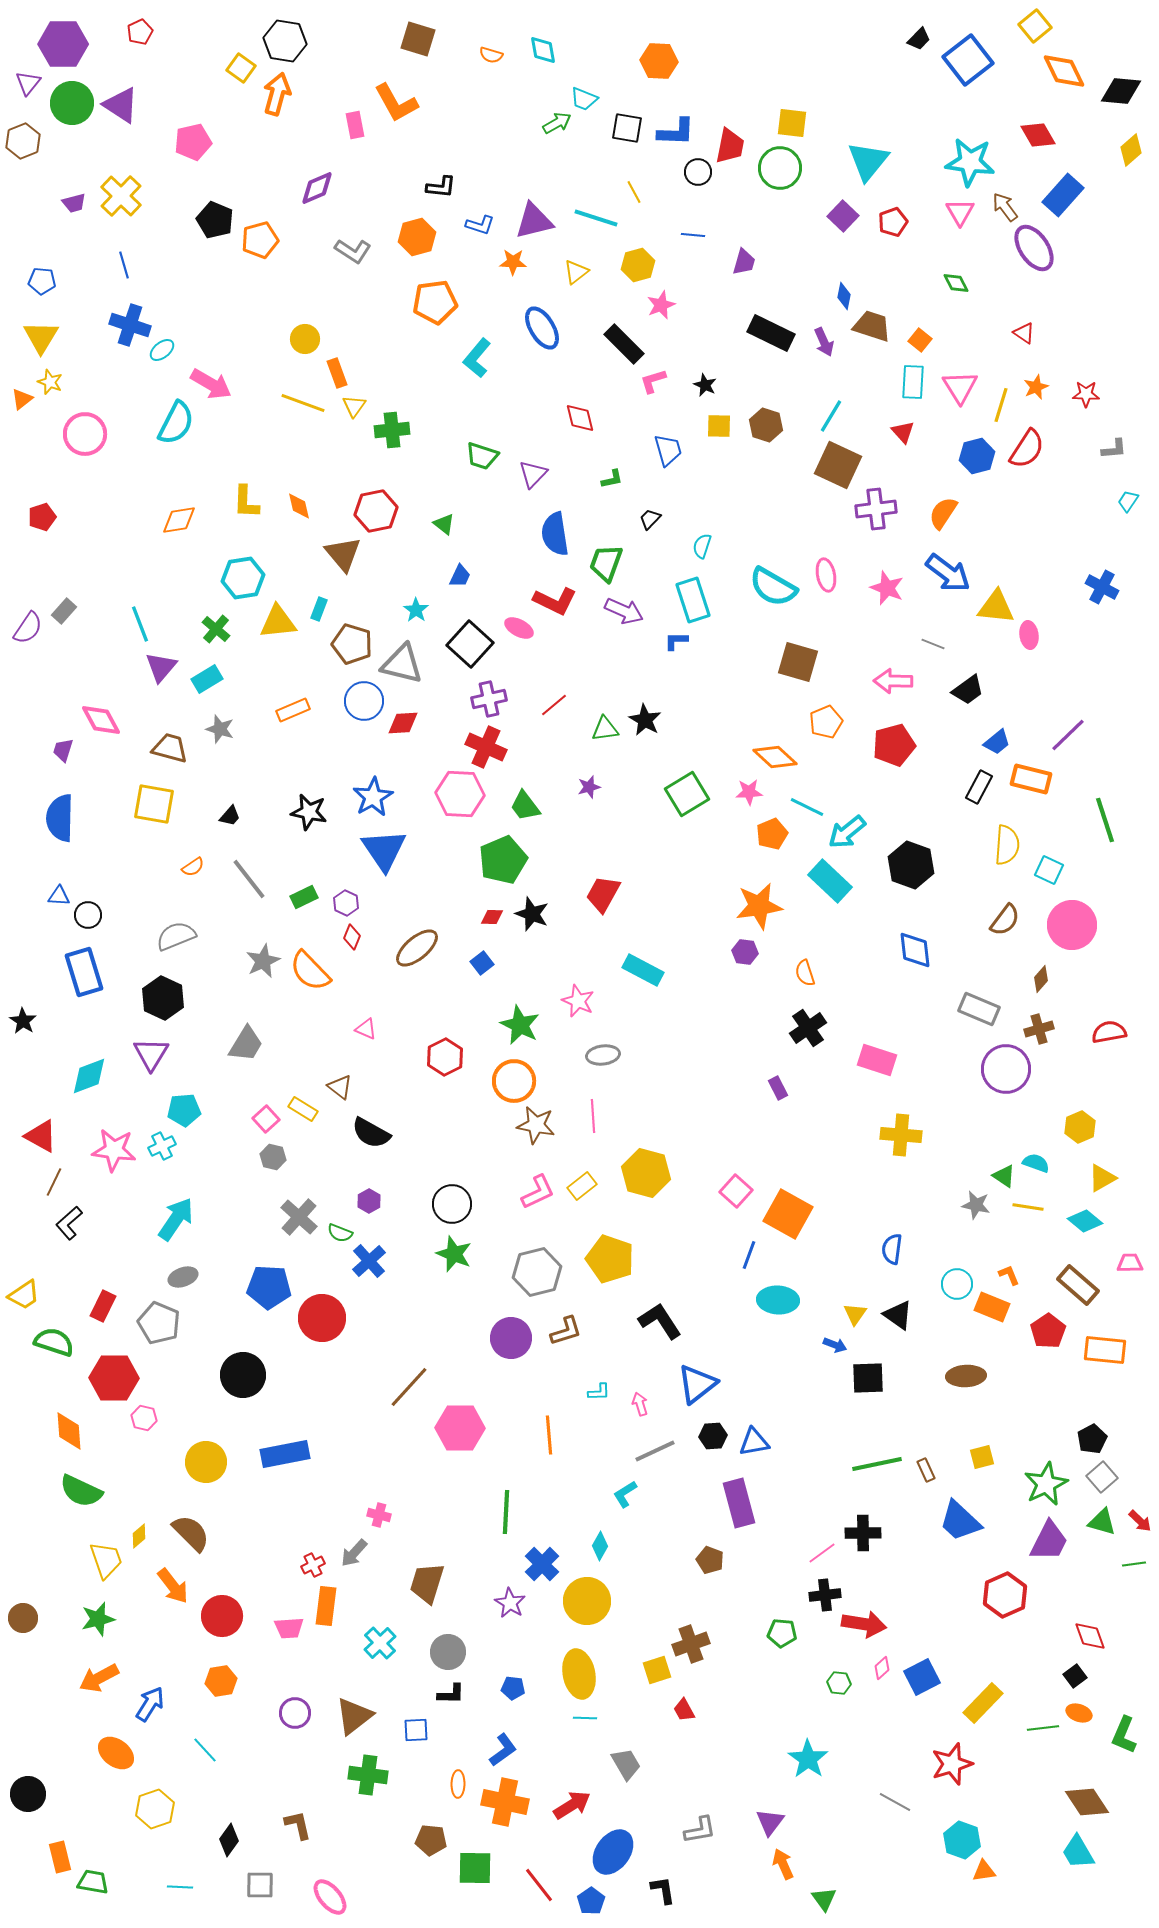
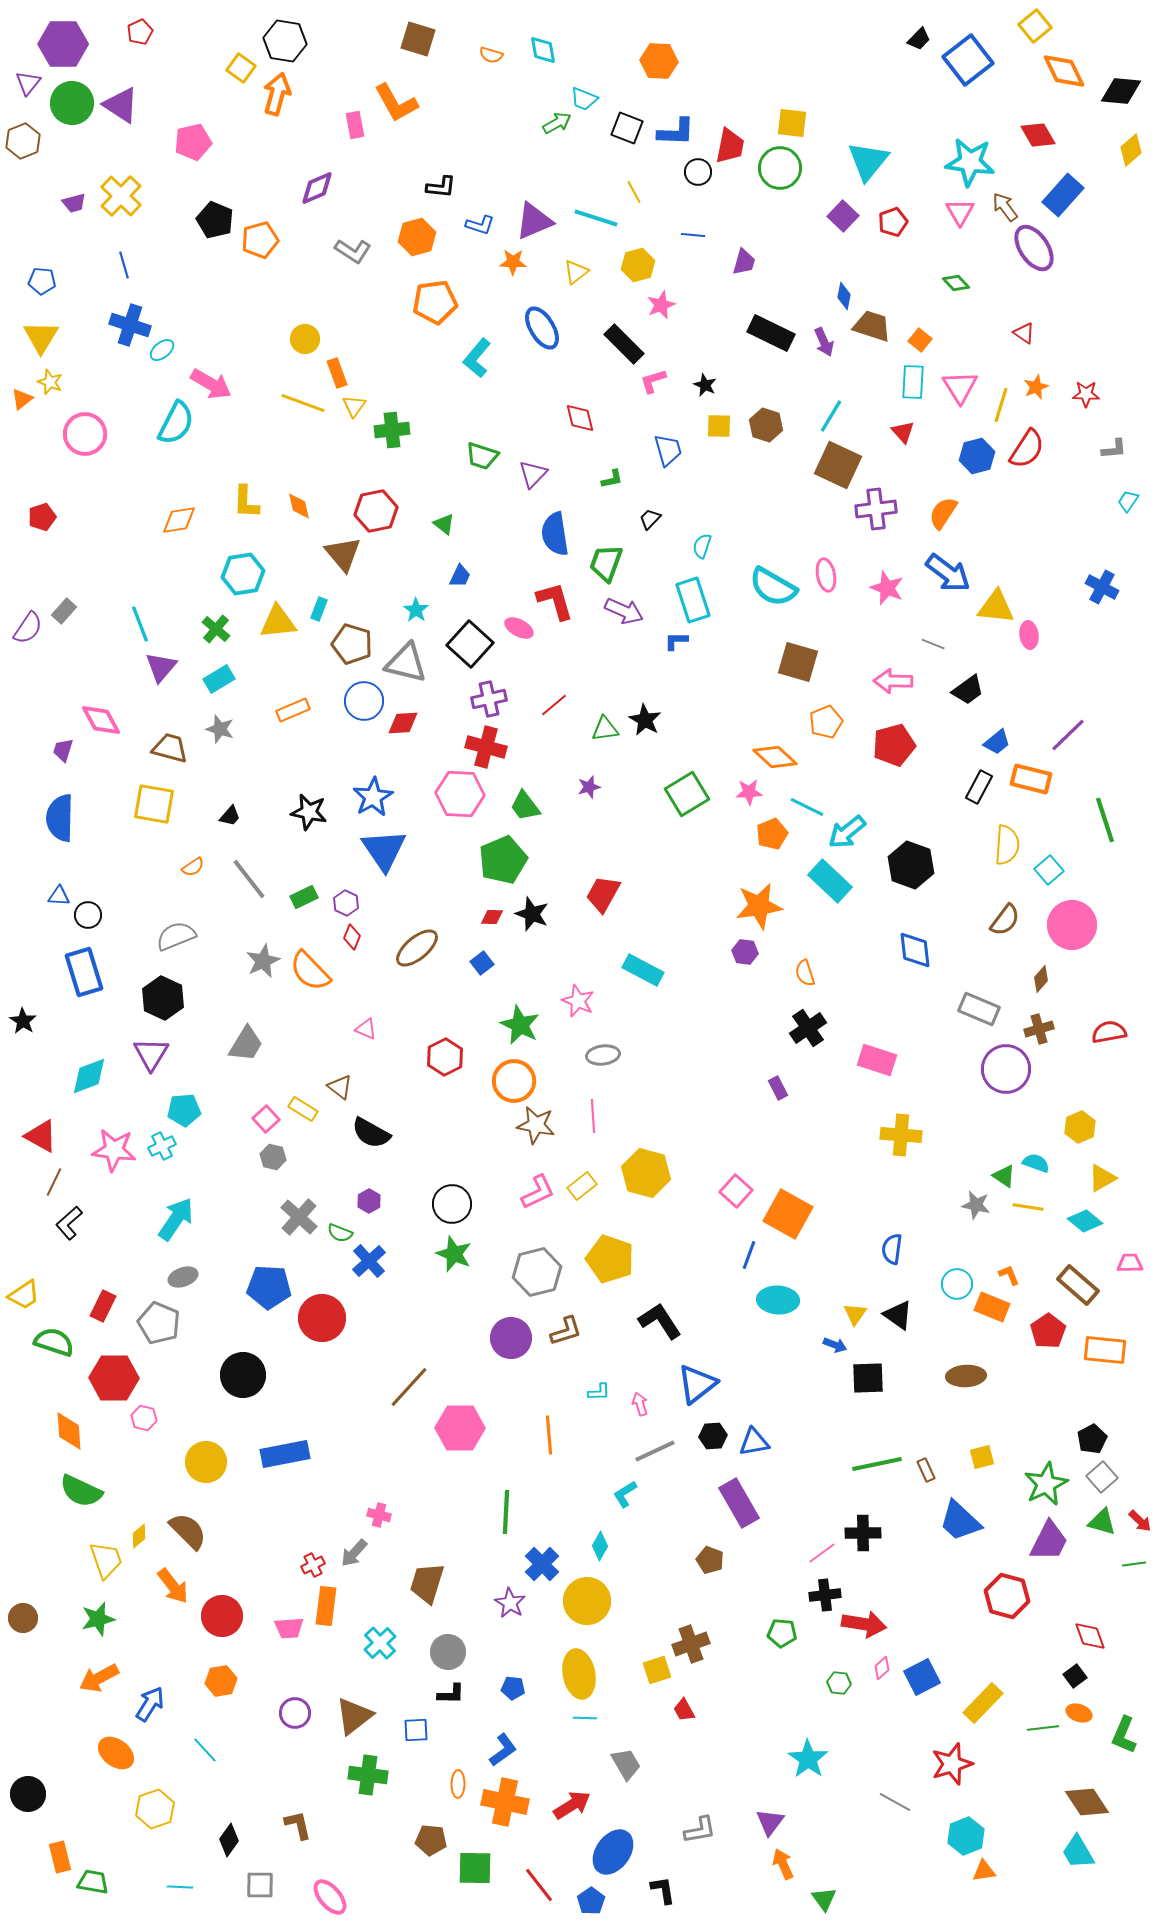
black square at (627, 128): rotated 12 degrees clockwise
purple triangle at (534, 221): rotated 9 degrees counterclockwise
green diamond at (956, 283): rotated 16 degrees counterclockwise
cyan hexagon at (243, 578): moved 4 px up
red L-shape at (555, 601): rotated 132 degrees counterclockwise
gray triangle at (402, 664): moved 4 px right, 1 px up
cyan rectangle at (207, 679): moved 12 px right
red cross at (486, 747): rotated 9 degrees counterclockwise
cyan square at (1049, 870): rotated 24 degrees clockwise
purple rectangle at (739, 1503): rotated 15 degrees counterclockwise
brown semicircle at (191, 1533): moved 3 px left, 2 px up
red hexagon at (1005, 1595): moved 2 px right, 1 px down; rotated 21 degrees counterclockwise
cyan hexagon at (962, 1840): moved 4 px right, 4 px up; rotated 18 degrees clockwise
